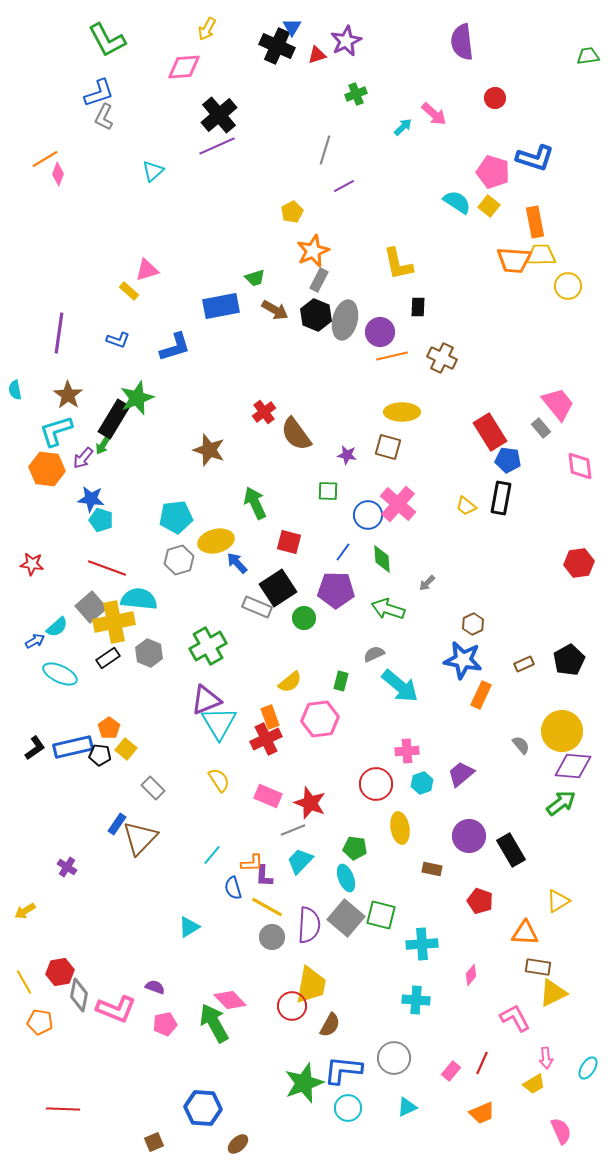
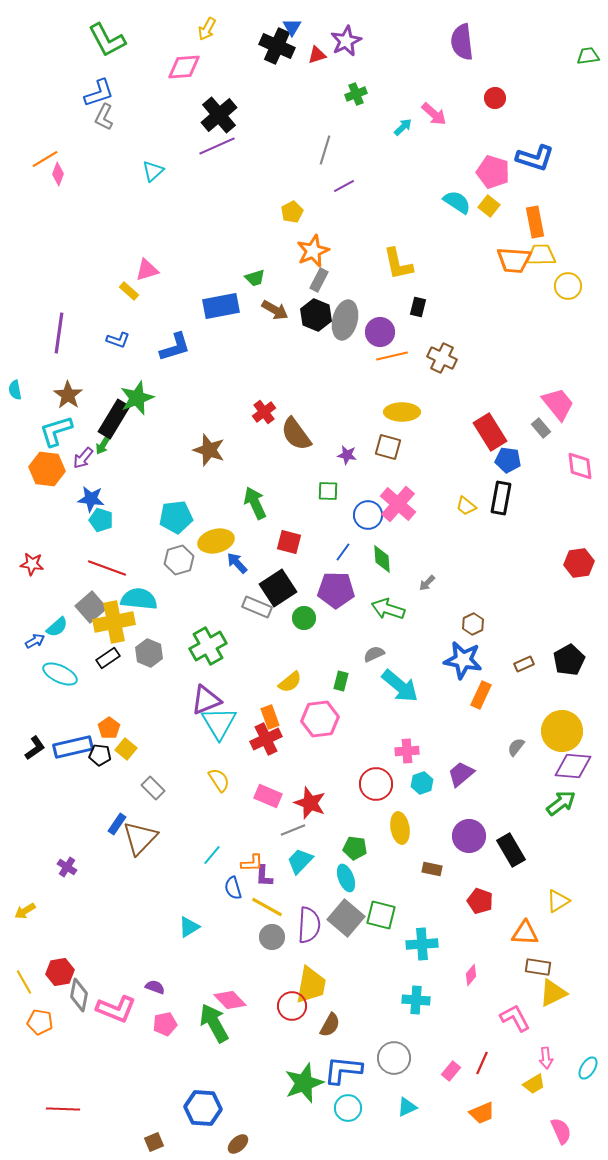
black rectangle at (418, 307): rotated 12 degrees clockwise
gray semicircle at (521, 745): moved 5 px left, 2 px down; rotated 102 degrees counterclockwise
